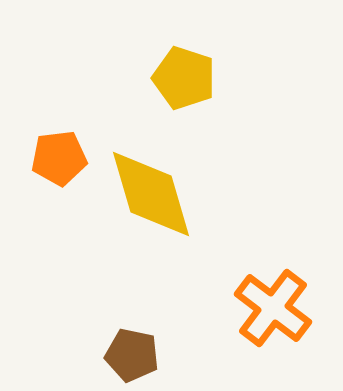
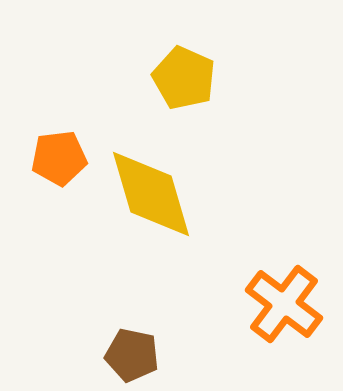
yellow pentagon: rotated 6 degrees clockwise
orange cross: moved 11 px right, 4 px up
